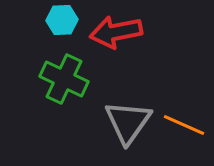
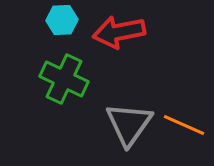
red arrow: moved 3 px right
gray triangle: moved 1 px right, 2 px down
